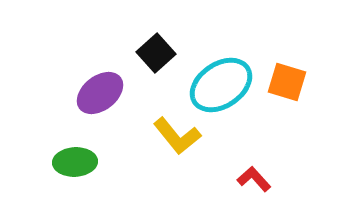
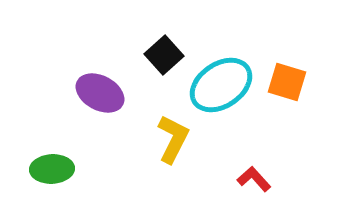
black square: moved 8 px right, 2 px down
purple ellipse: rotated 66 degrees clockwise
yellow L-shape: moved 4 px left, 3 px down; rotated 114 degrees counterclockwise
green ellipse: moved 23 px left, 7 px down
